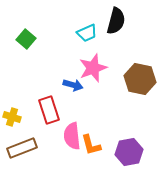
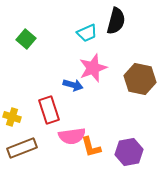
pink semicircle: rotated 92 degrees counterclockwise
orange L-shape: moved 2 px down
